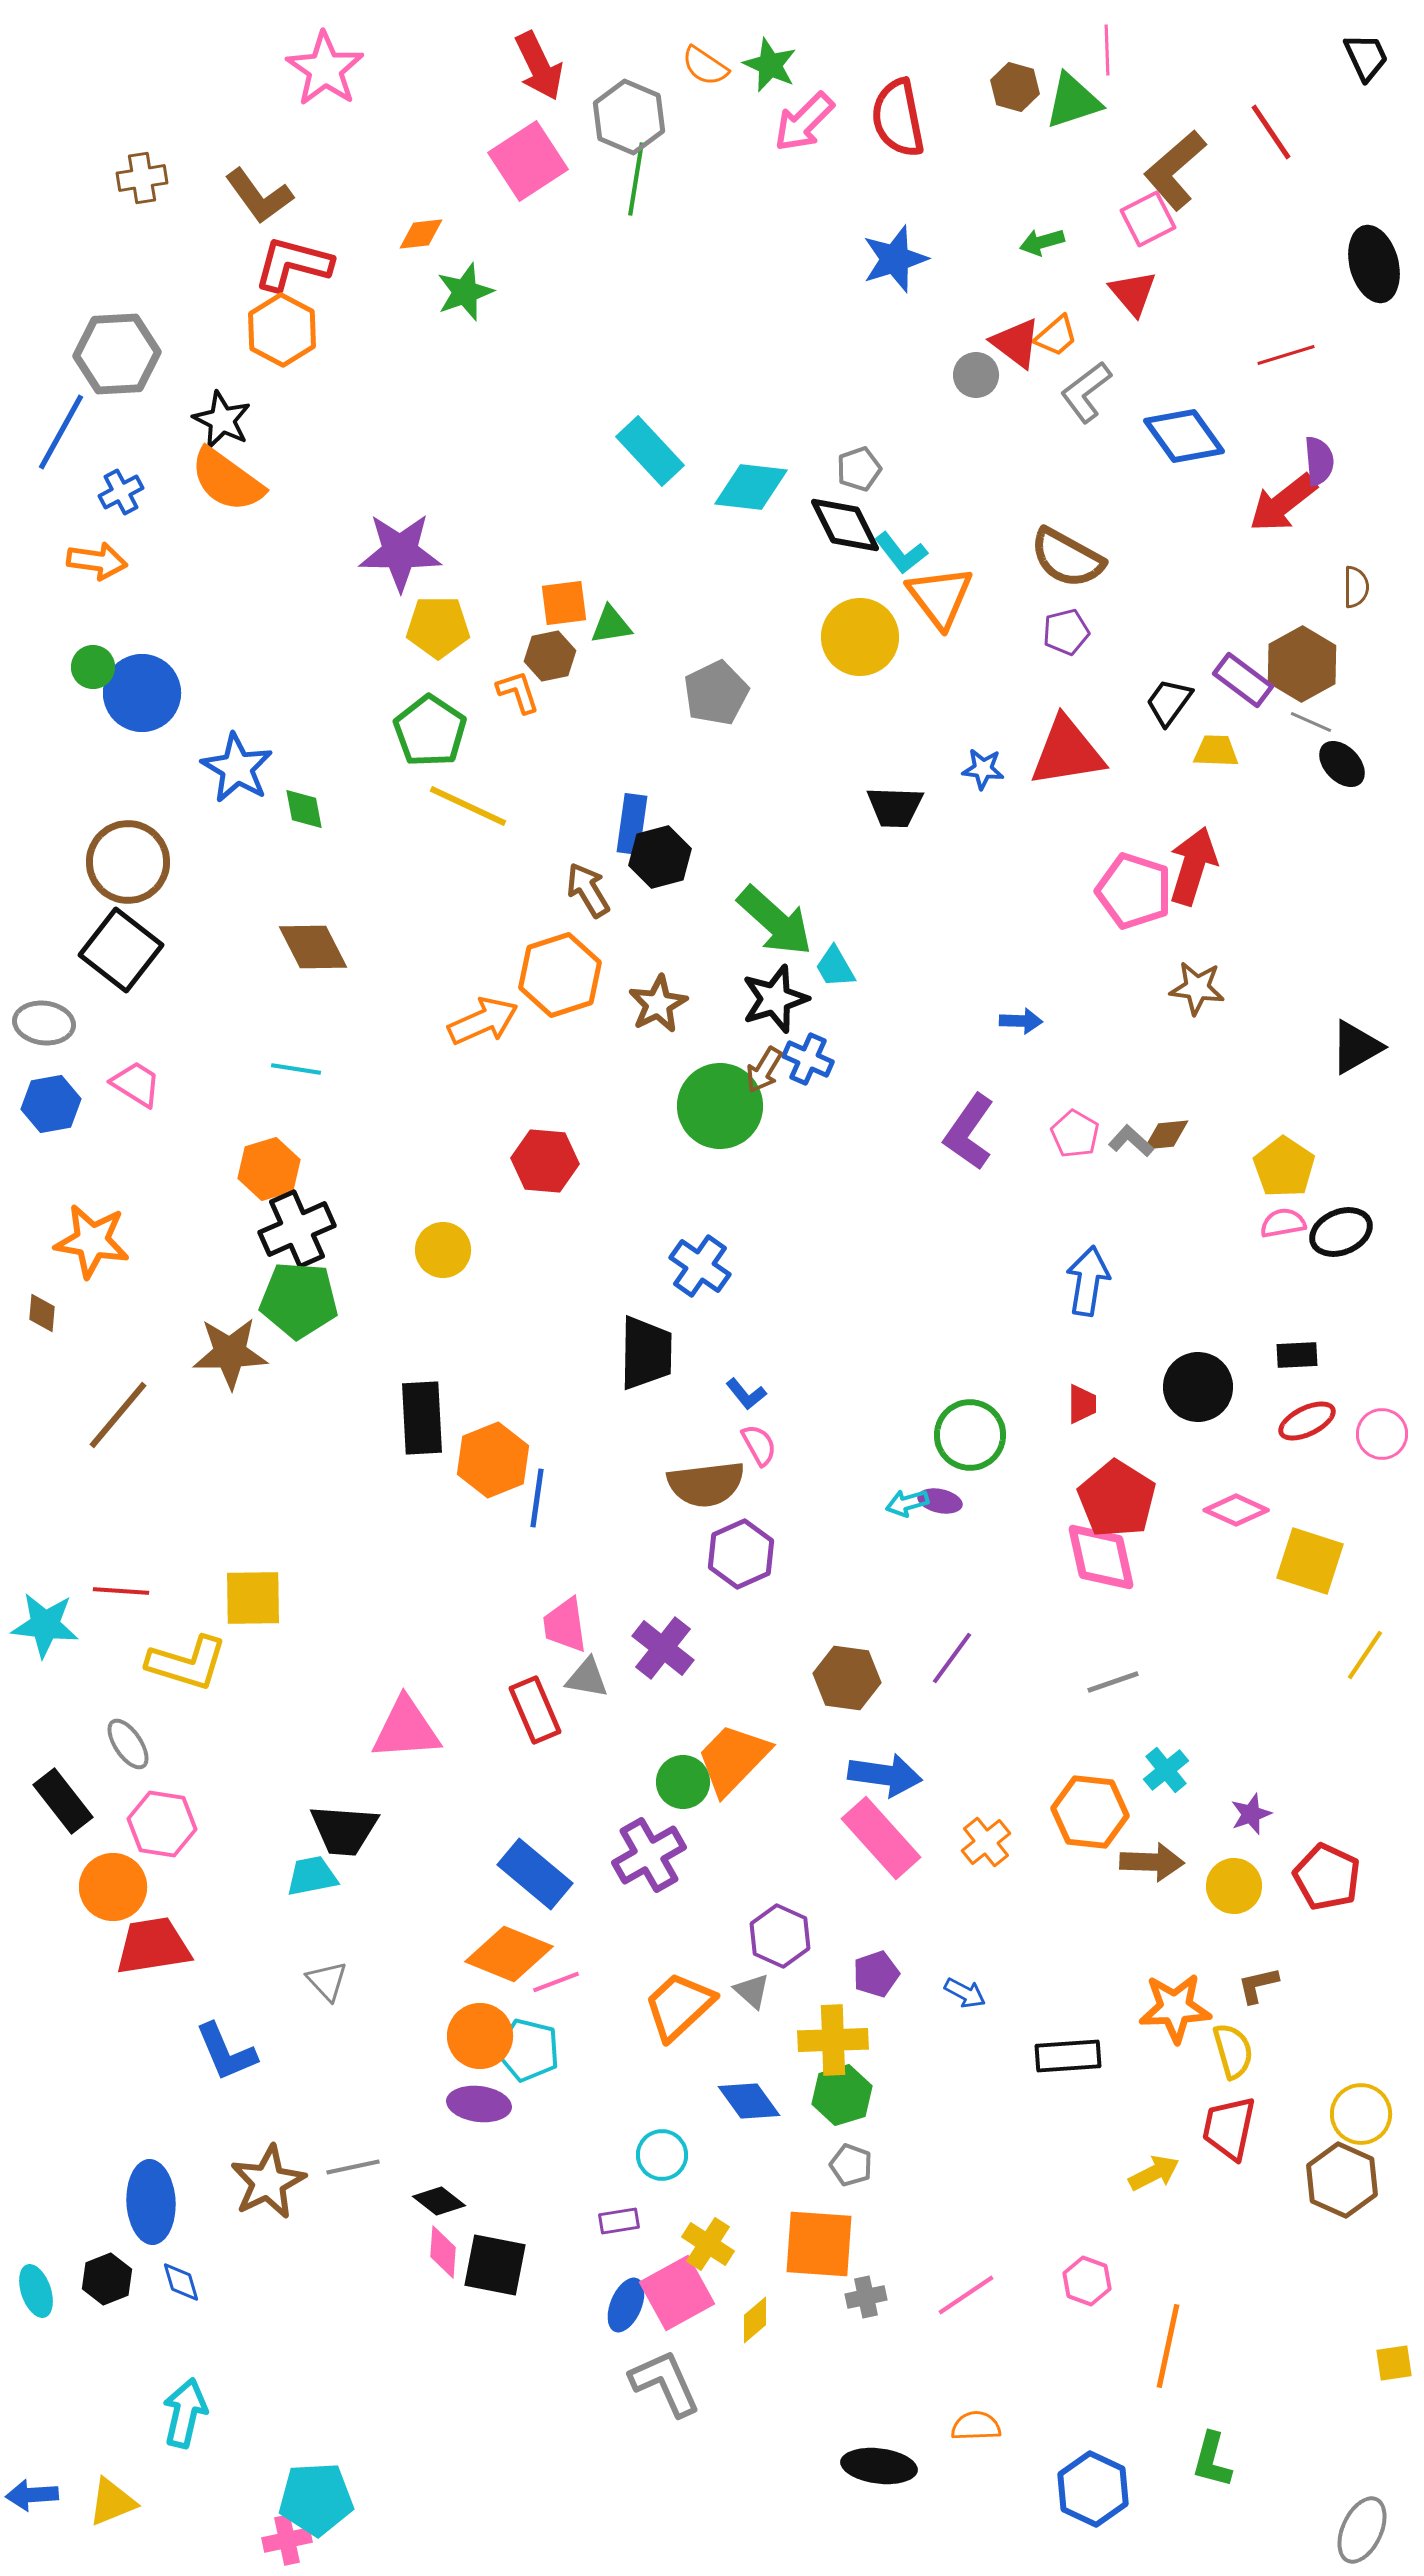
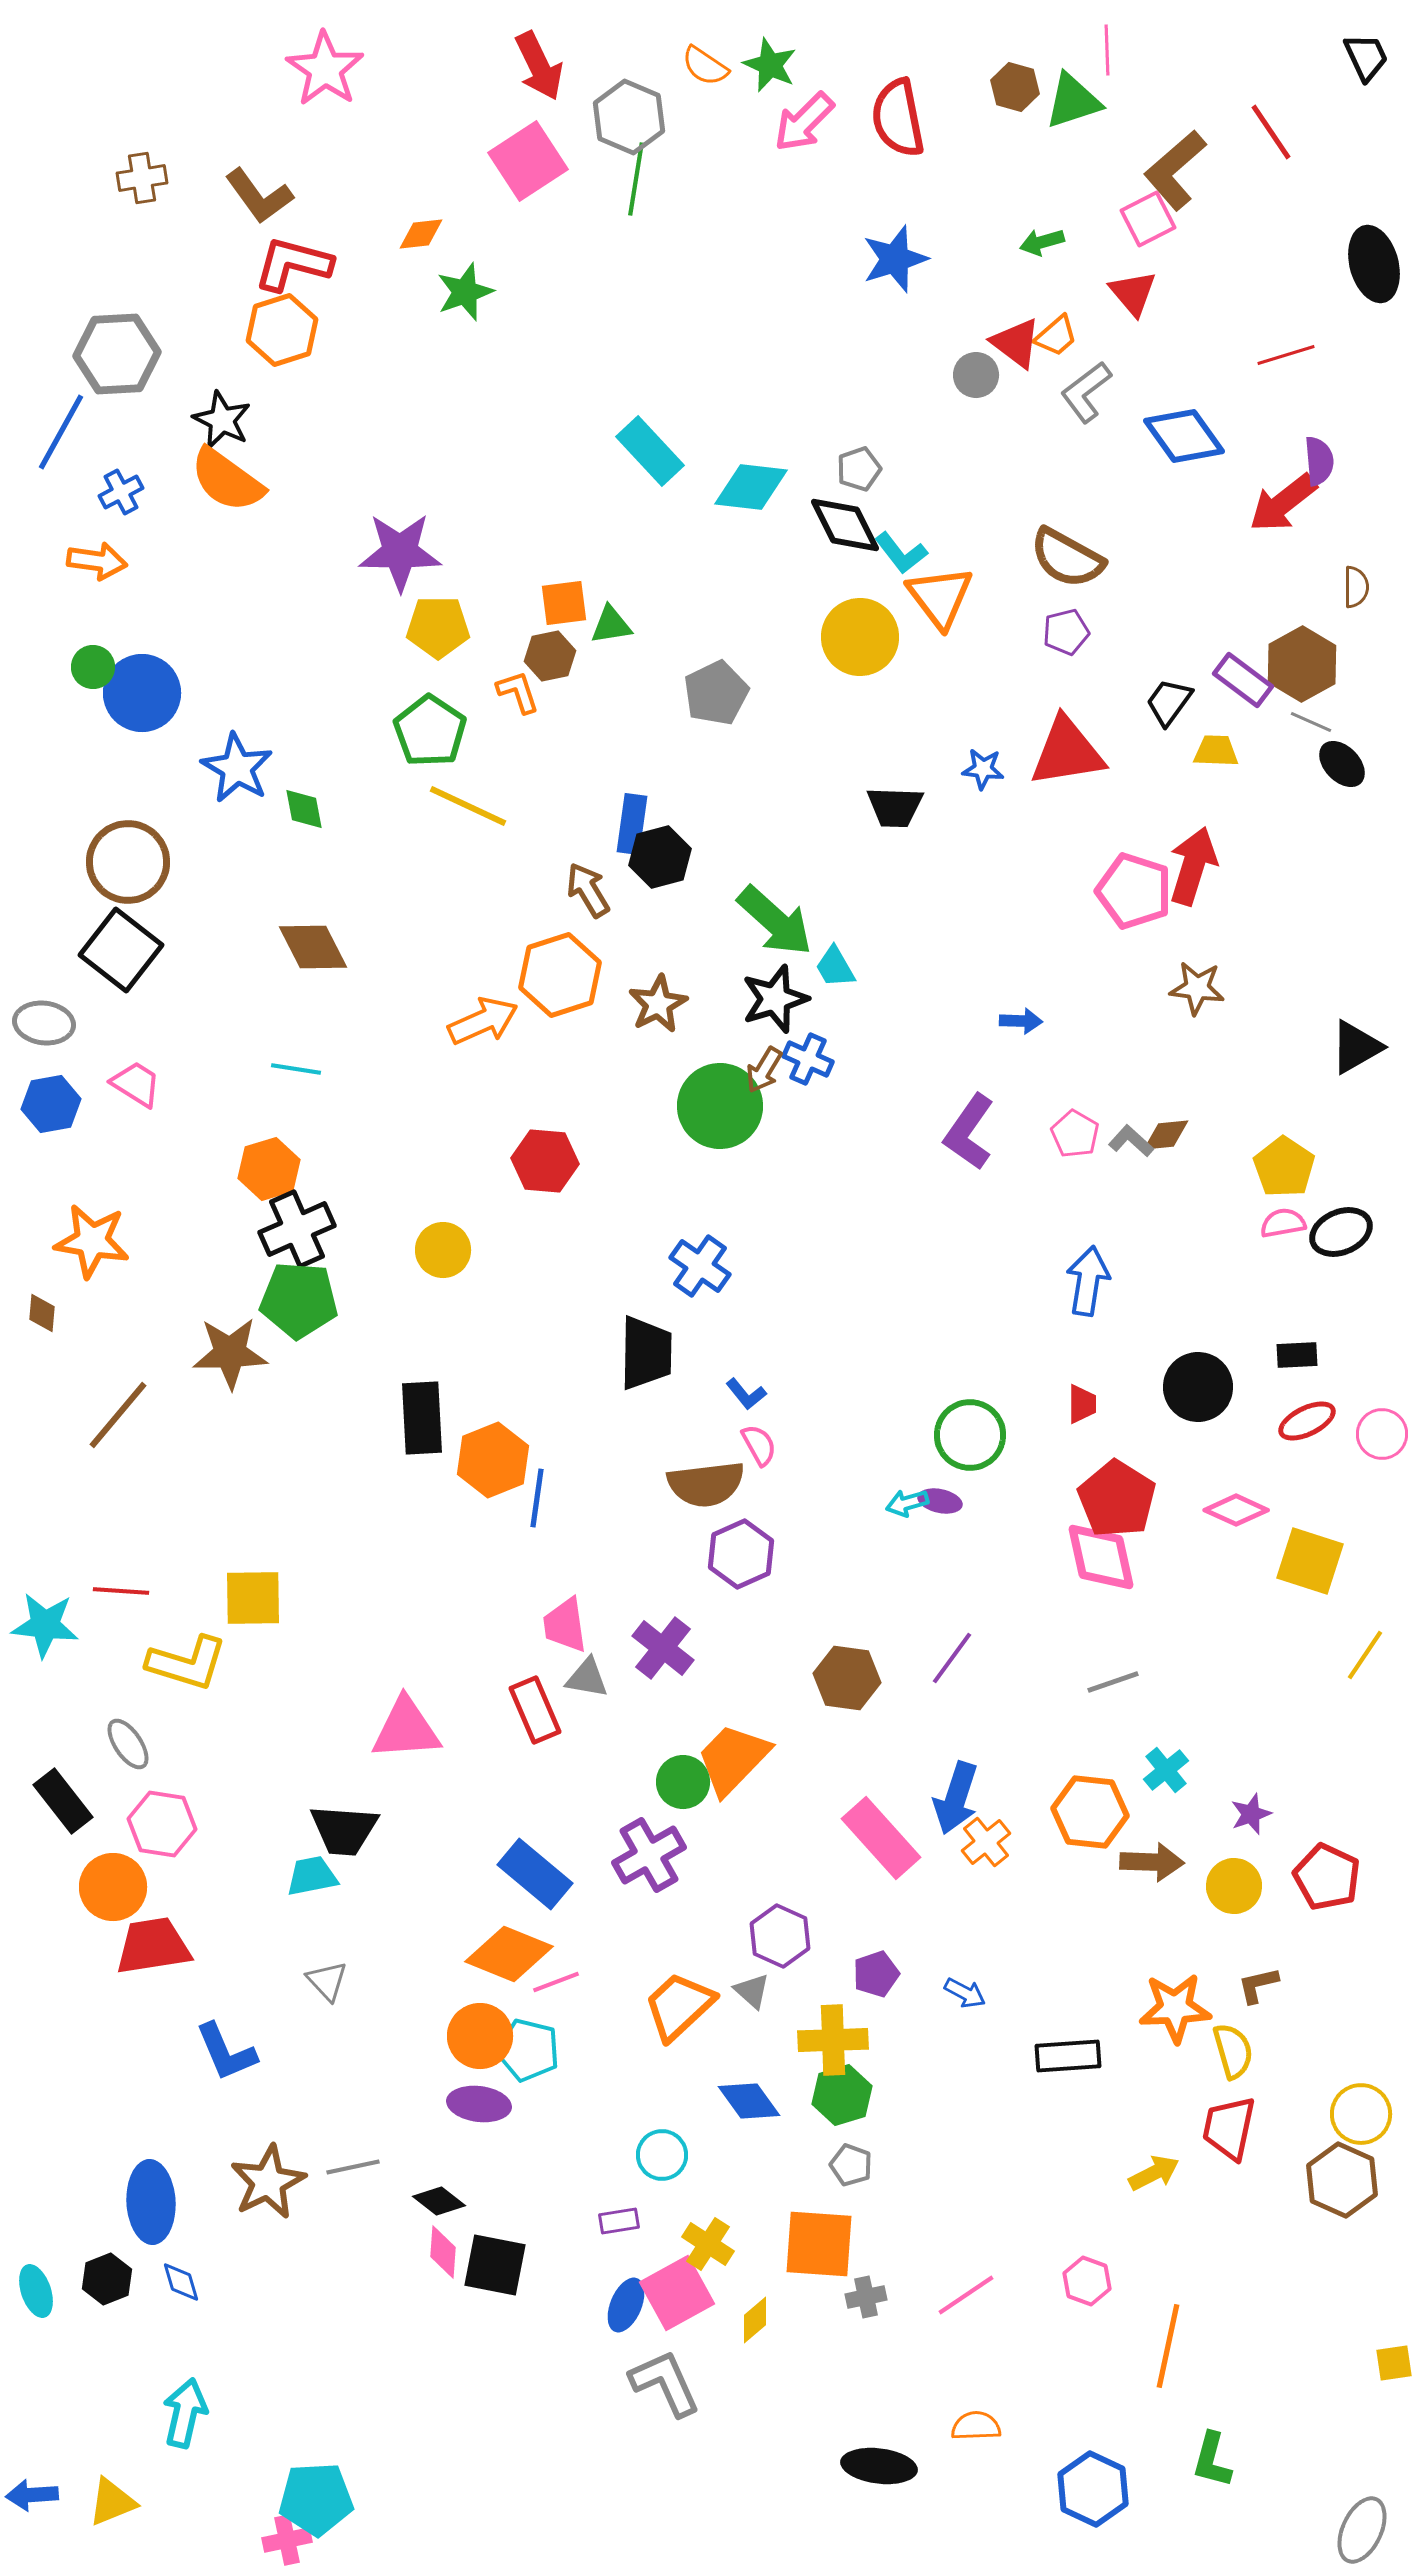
orange hexagon at (282, 330): rotated 14 degrees clockwise
blue arrow at (885, 1775): moved 71 px right, 23 px down; rotated 100 degrees clockwise
